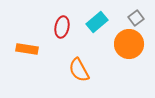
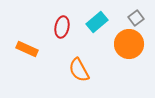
orange rectangle: rotated 15 degrees clockwise
